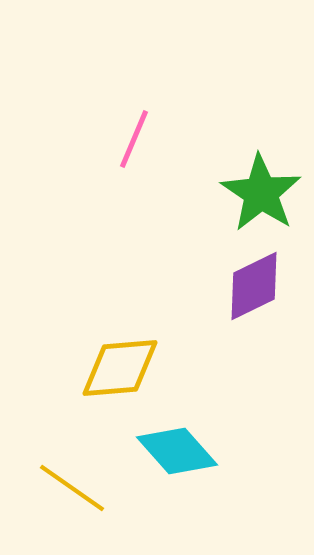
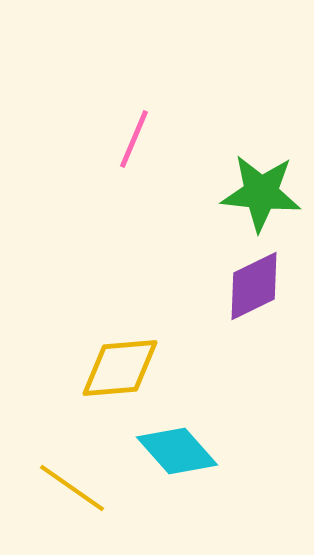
green star: rotated 28 degrees counterclockwise
